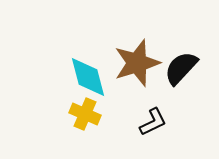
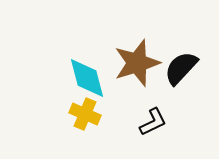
cyan diamond: moved 1 px left, 1 px down
